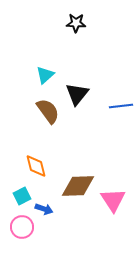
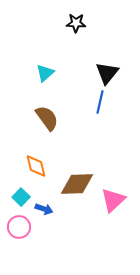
cyan triangle: moved 2 px up
black triangle: moved 30 px right, 21 px up
blue line: moved 21 px left, 4 px up; rotated 70 degrees counterclockwise
brown semicircle: moved 1 px left, 7 px down
brown diamond: moved 1 px left, 2 px up
cyan square: moved 1 px left, 1 px down; rotated 18 degrees counterclockwise
pink triangle: rotated 20 degrees clockwise
pink circle: moved 3 px left
